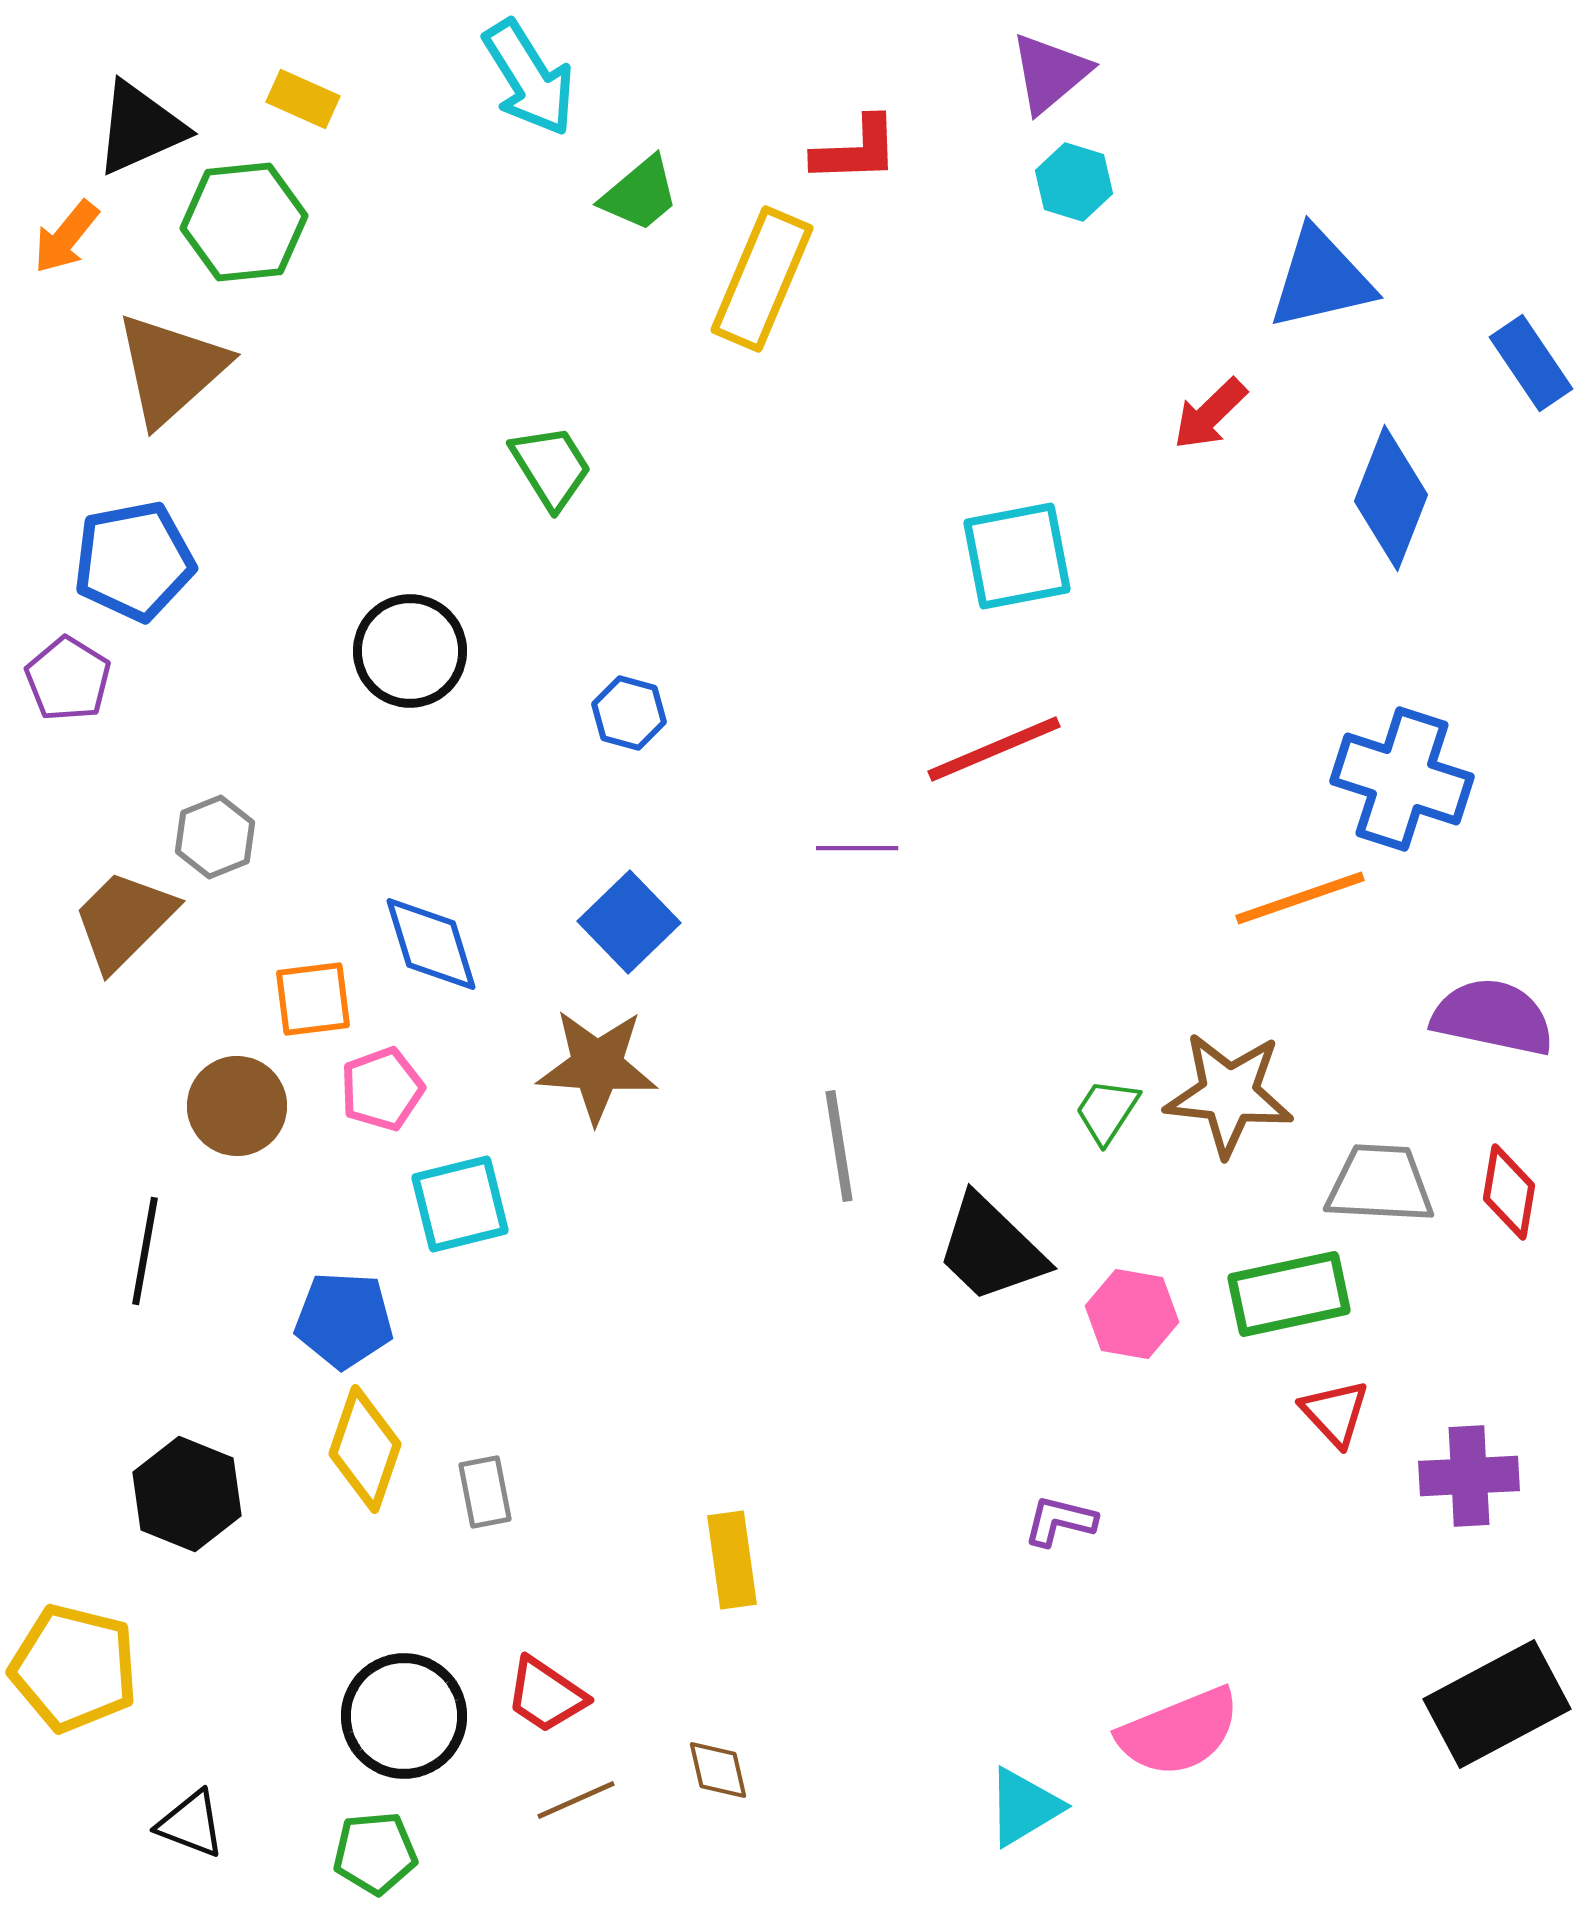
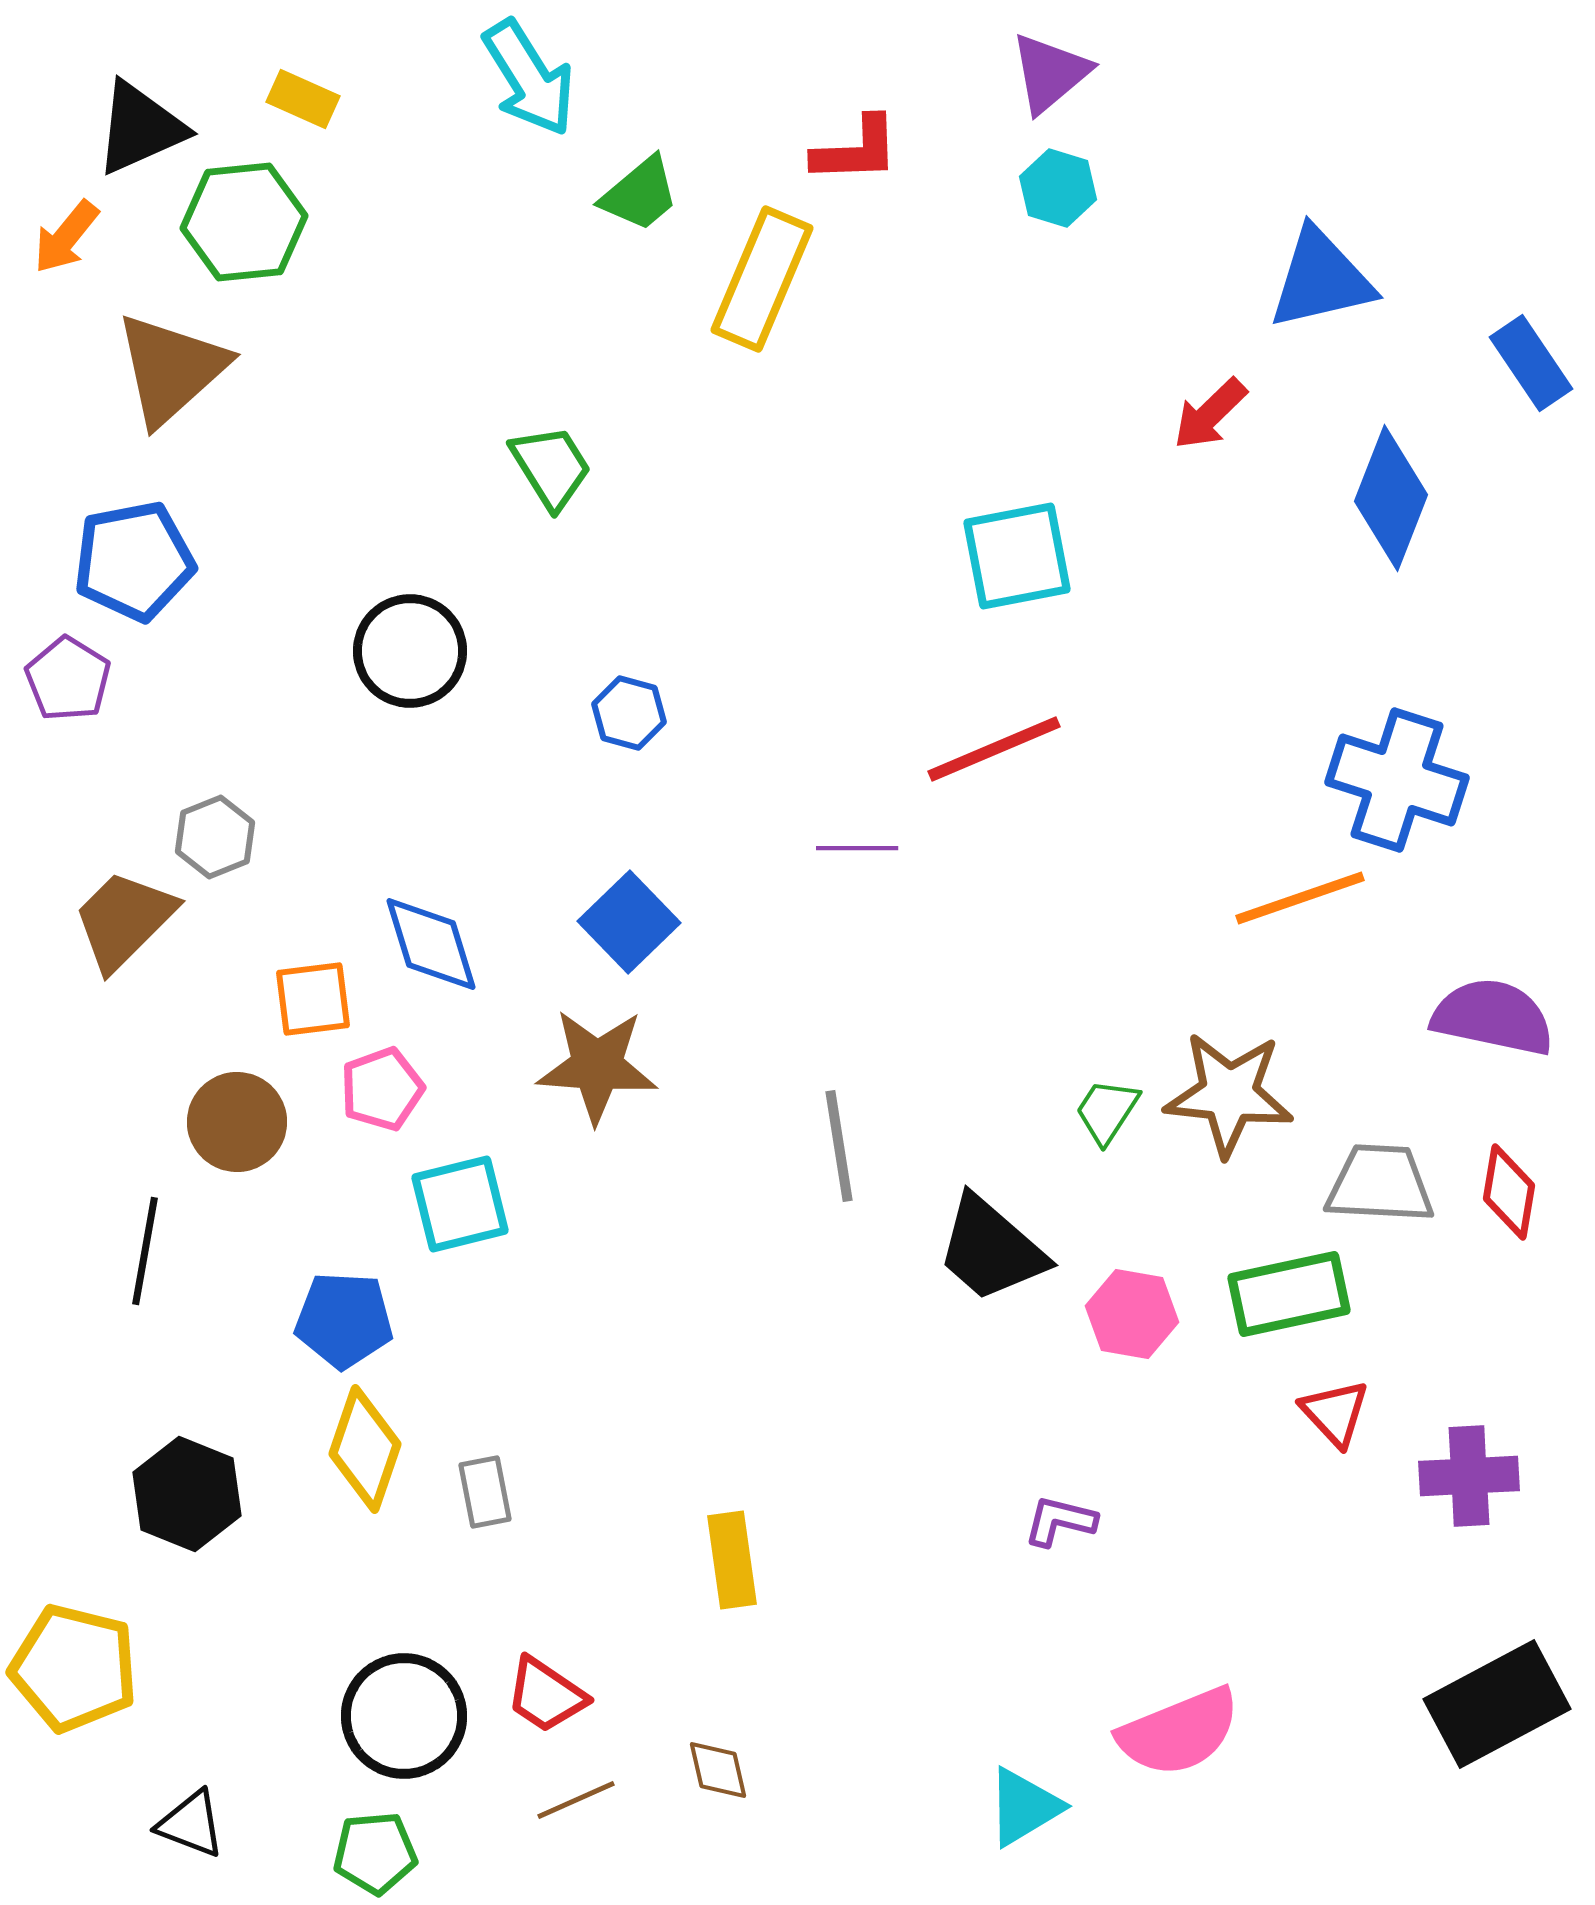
cyan hexagon at (1074, 182): moved 16 px left, 6 px down
blue cross at (1402, 779): moved 5 px left, 1 px down
brown circle at (237, 1106): moved 16 px down
black trapezoid at (991, 1249): rotated 3 degrees counterclockwise
